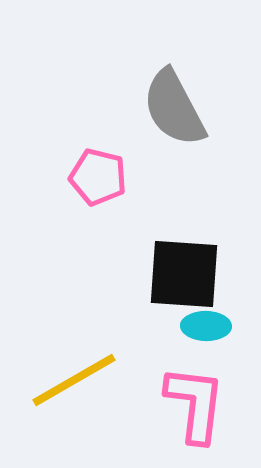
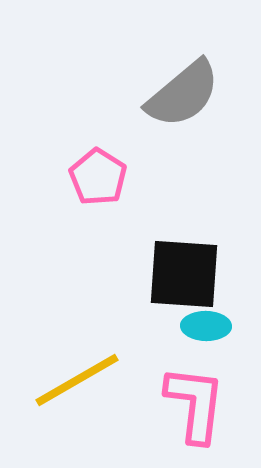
gray semicircle: moved 9 px right, 14 px up; rotated 102 degrees counterclockwise
pink pentagon: rotated 18 degrees clockwise
yellow line: moved 3 px right
